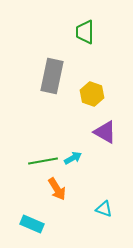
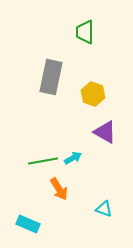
gray rectangle: moved 1 px left, 1 px down
yellow hexagon: moved 1 px right
orange arrow: moved 2 px right
cyan rectangle: moved 4 px left
